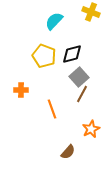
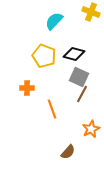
black diamond: moved 2 px right; rotated 30 degrees clockwise
gray square: rotated 24 degrees counterclockwise
orange cross: moved 6 px right, 2 px up
